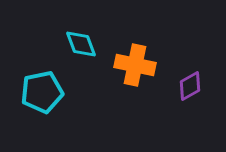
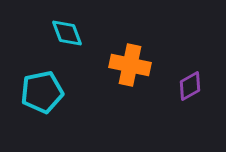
cyan diamond: moved 14 px left, 11 px up
orange cross: moved 5 px left
